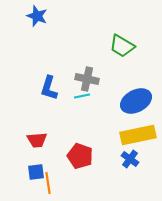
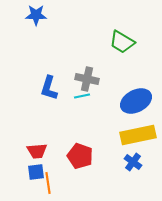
blue star: moved 1 px left, 1 px up; rotated 20 degrees counterclockwise
green trapezoid: moved 4 px up
red trapezoid: moved 11 px down
blue cross: moved 3 px right, 3 px down
